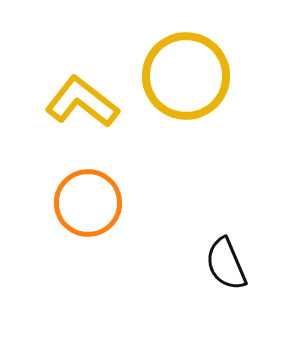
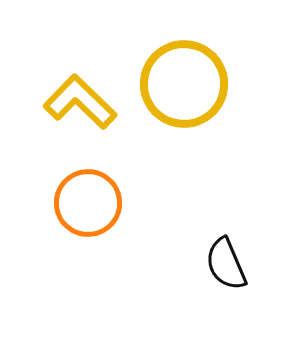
yellow circle: moved 2 px left, 8 px down
yellow L-shape: moved 2 px left; rotated 6 degrees clockwise
